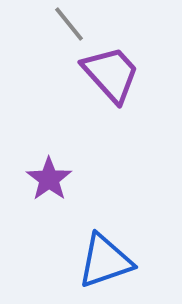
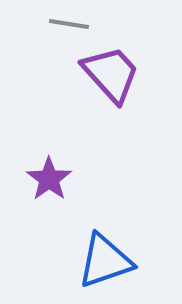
gray line: rotated 42 degrees counterclockwise
